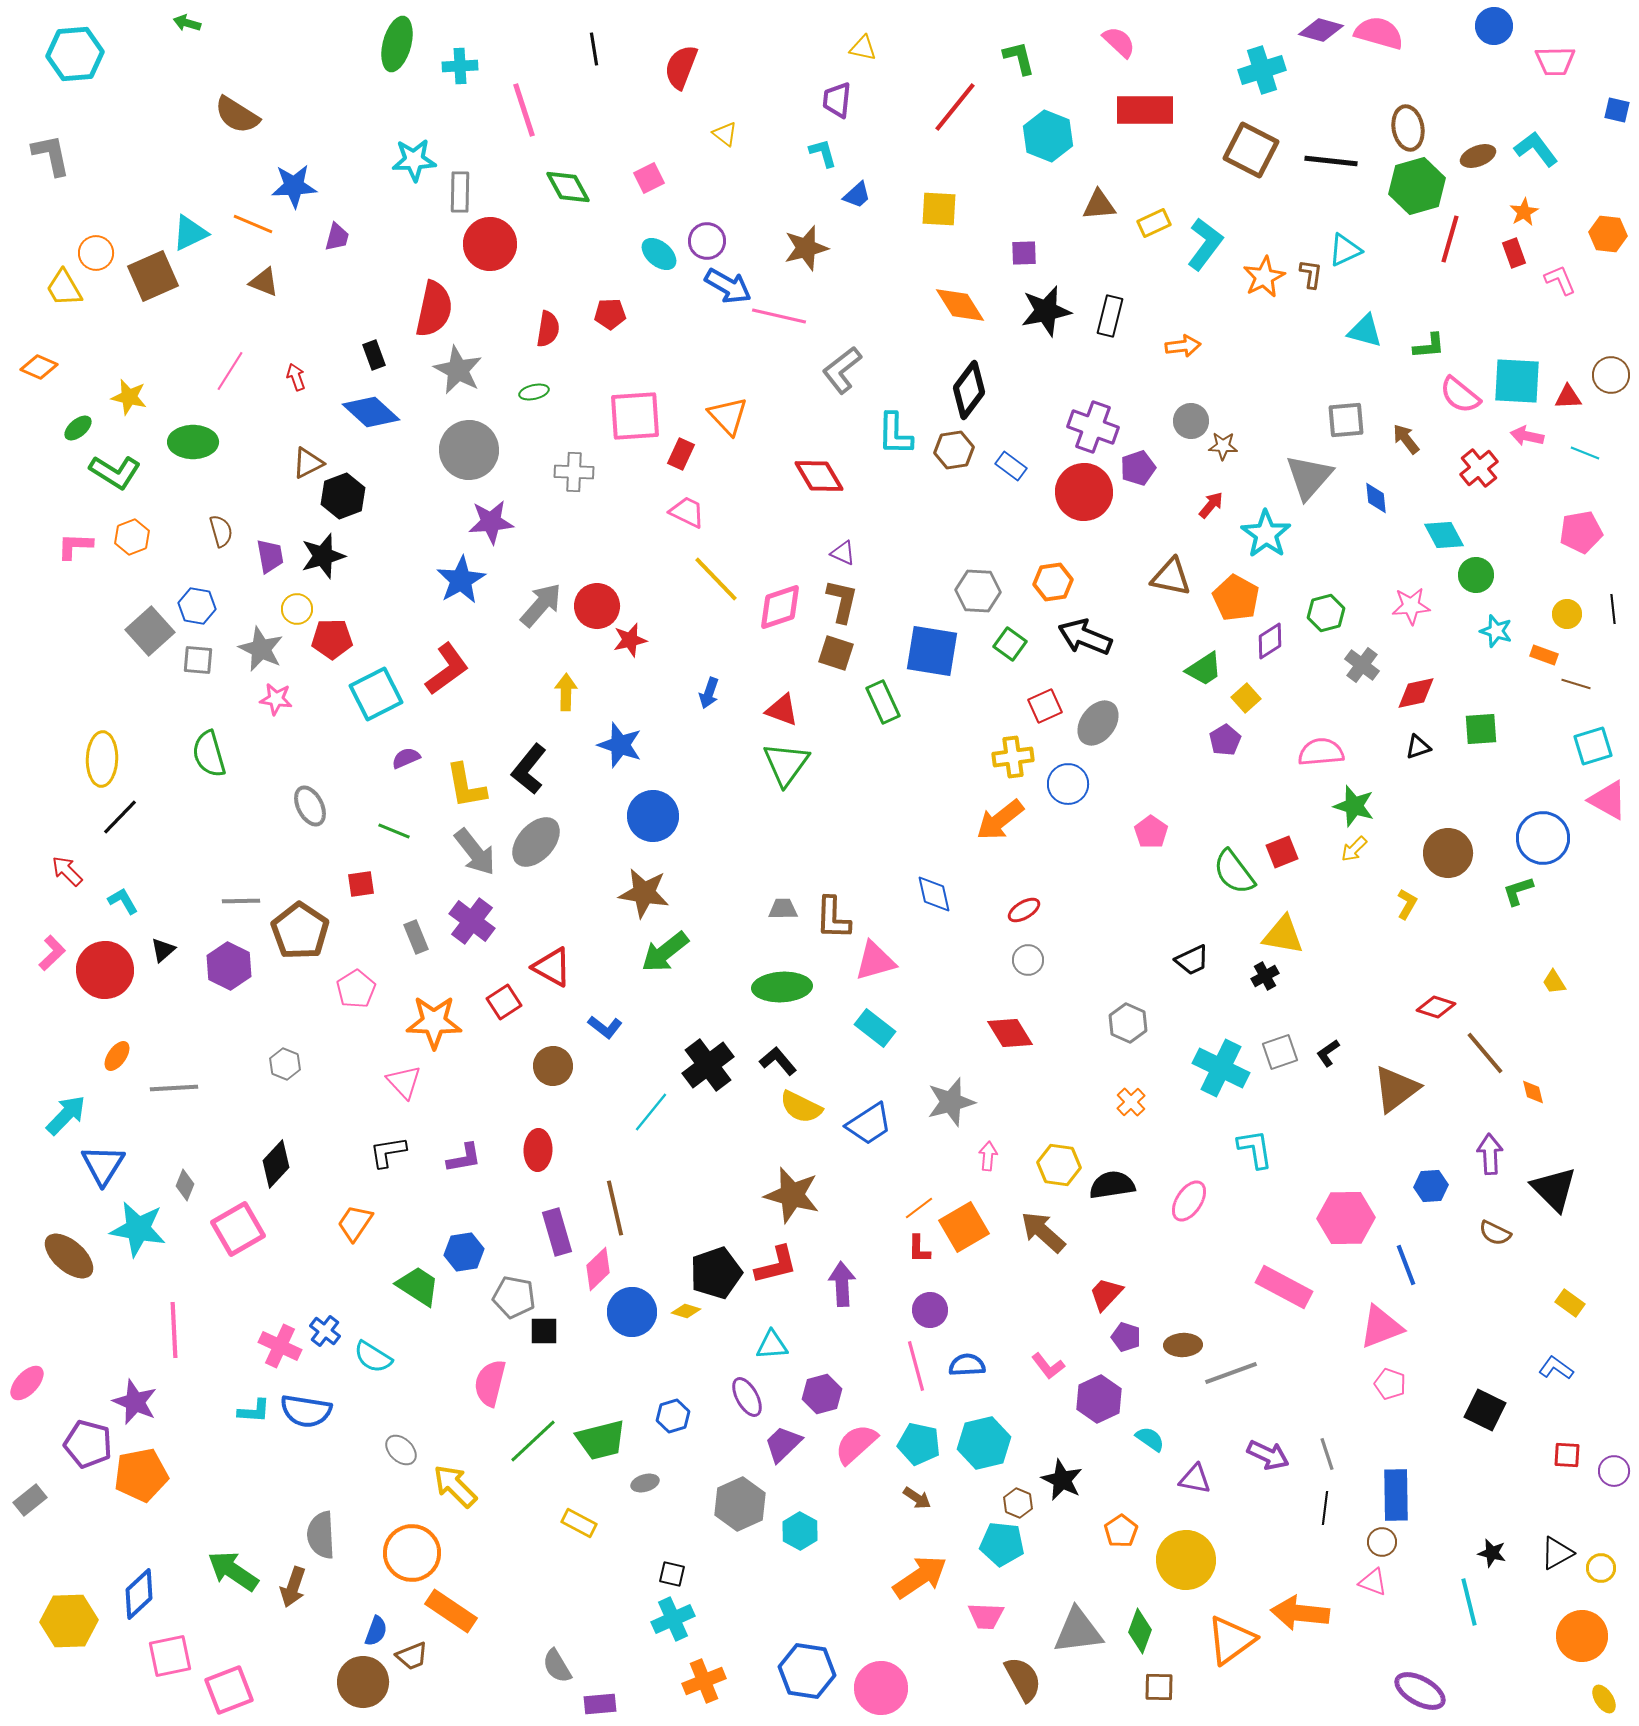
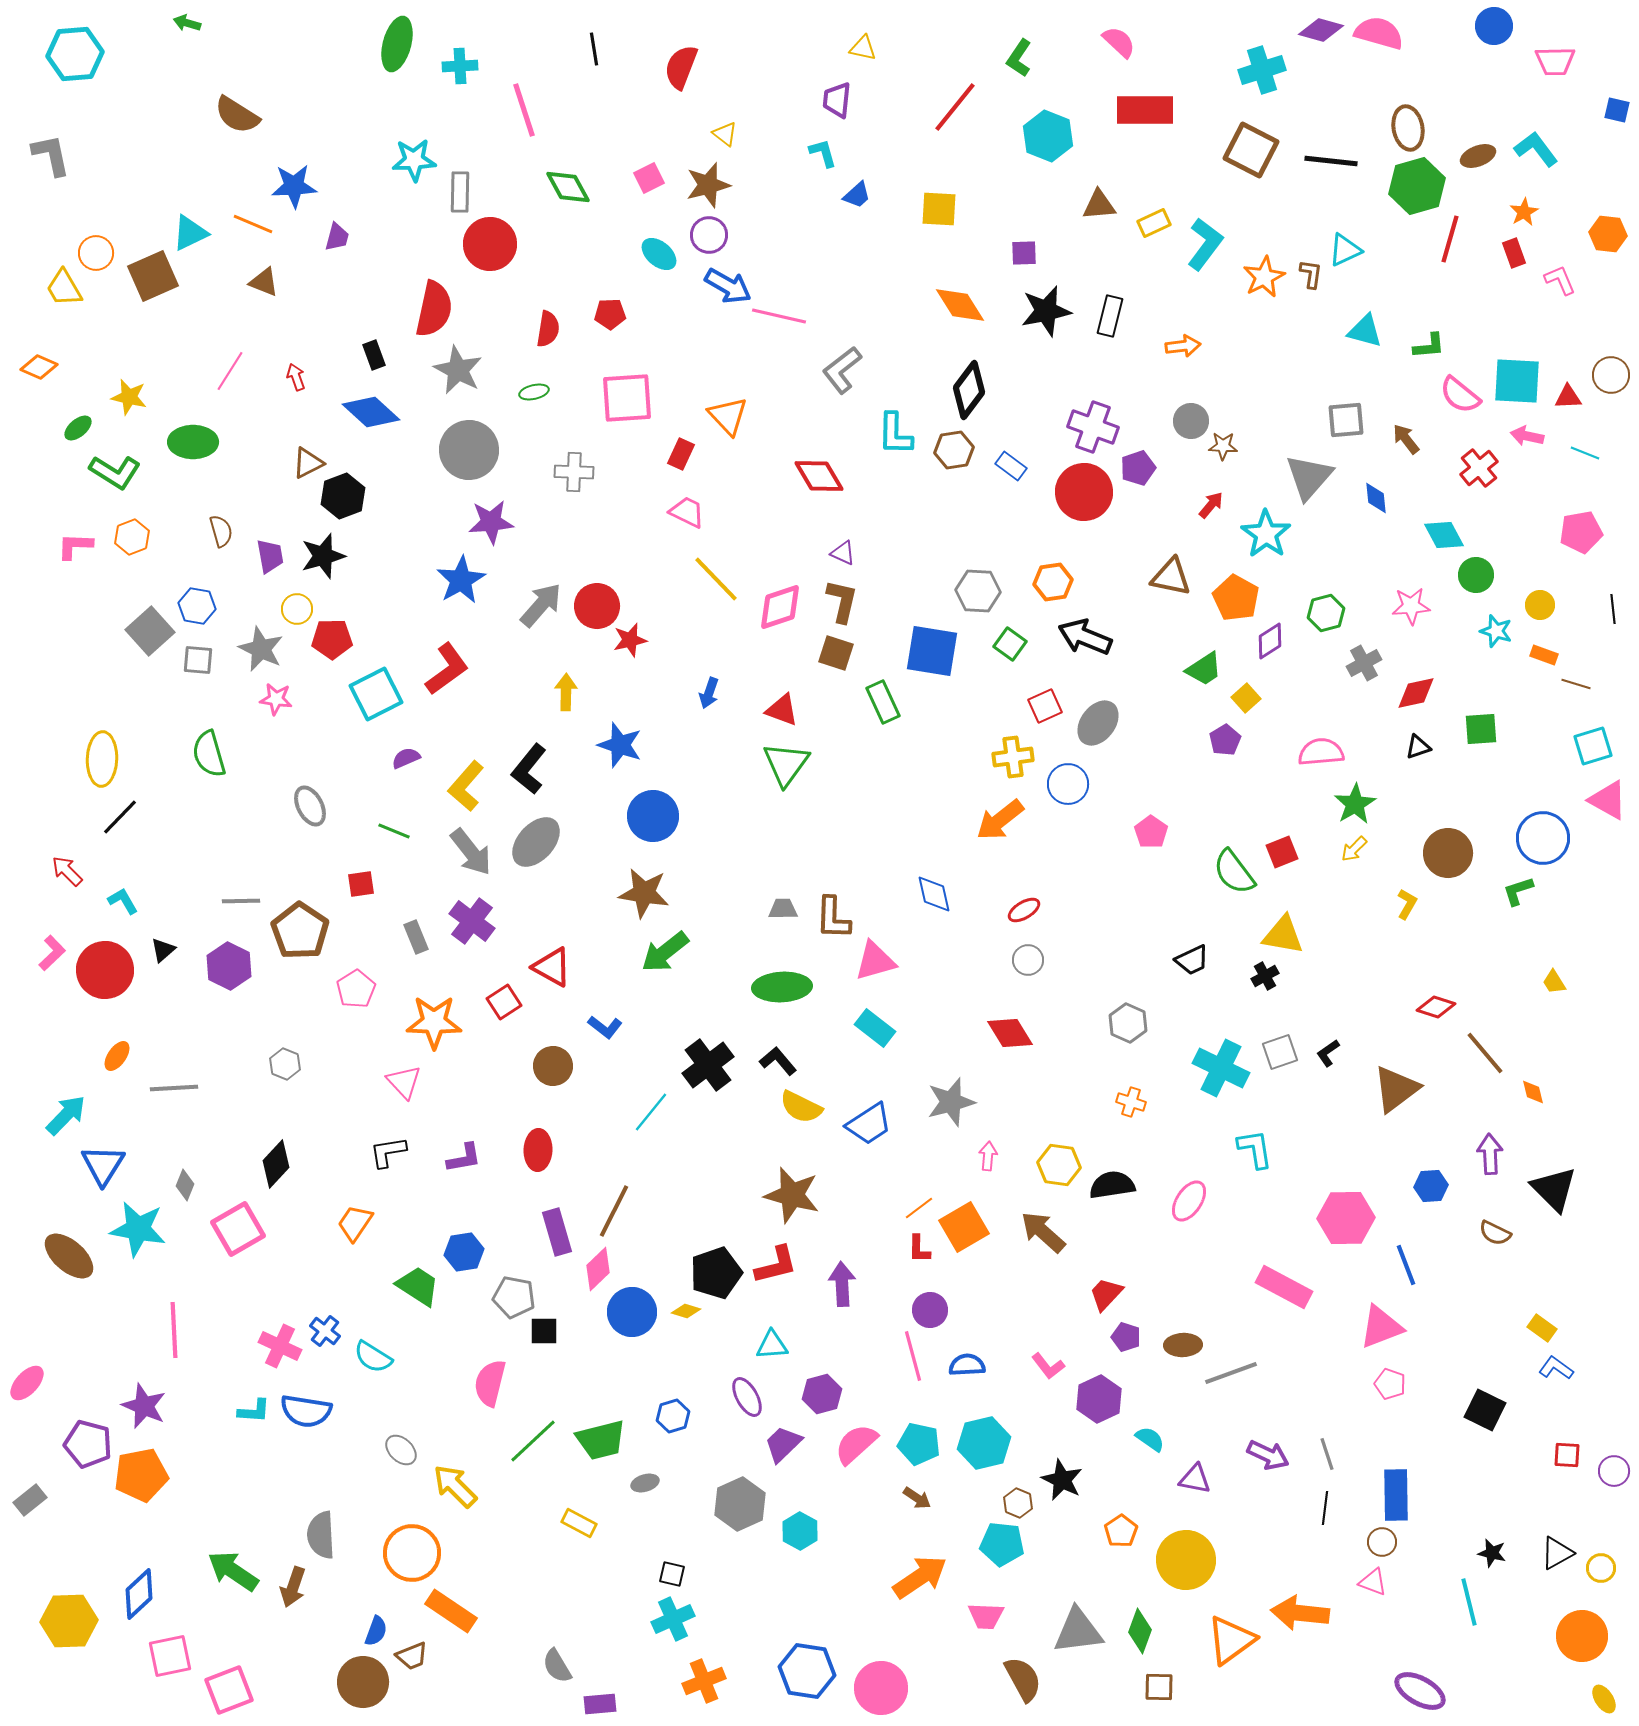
green L-shape at (1019, 58): rotated 132 degrees counterclockwise
purple circle at (707, 241): moved 2 px right, 6 px up
brown star at (806, 248): moved 98 px left, 63 px up
pink square at (635, 416): moved 8 px left, 18 px up
yellow circle at (1567, 614): moved 27 px left, 9 px up
gray cross at (1362, 665): moved 2 px right, 2 px up; rotated 24 degrees clockwise
yellow L-shape at (466, 786): rotated 51 degrees clockwise
green star at (1354, 806): moved 1 px right, 2 px up; rotated 24 degrees clockwise
gray arrow at (475, 852): moved 4 px left
orange cross at (1131, 1102): rotated 28 degrees counterclockwise
brown line at (615, 1208): moved 1 px left, 3 px down; rotated 40 degrees clockwise
yellow rectangle at (1570, 1303): moved 28 px left, 25 px down
pink line at (916, 1366): moved 3 px left, 10 px up
purple star at (135, 1402): moved 9 px right, 4 px down
